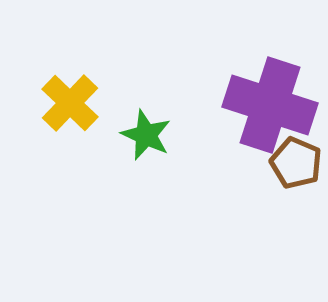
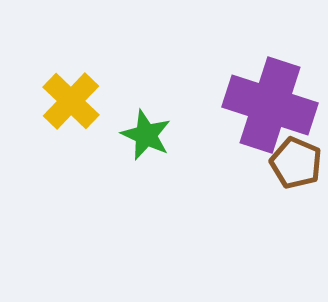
yellow cross: moved 1 px right, 2 px up
